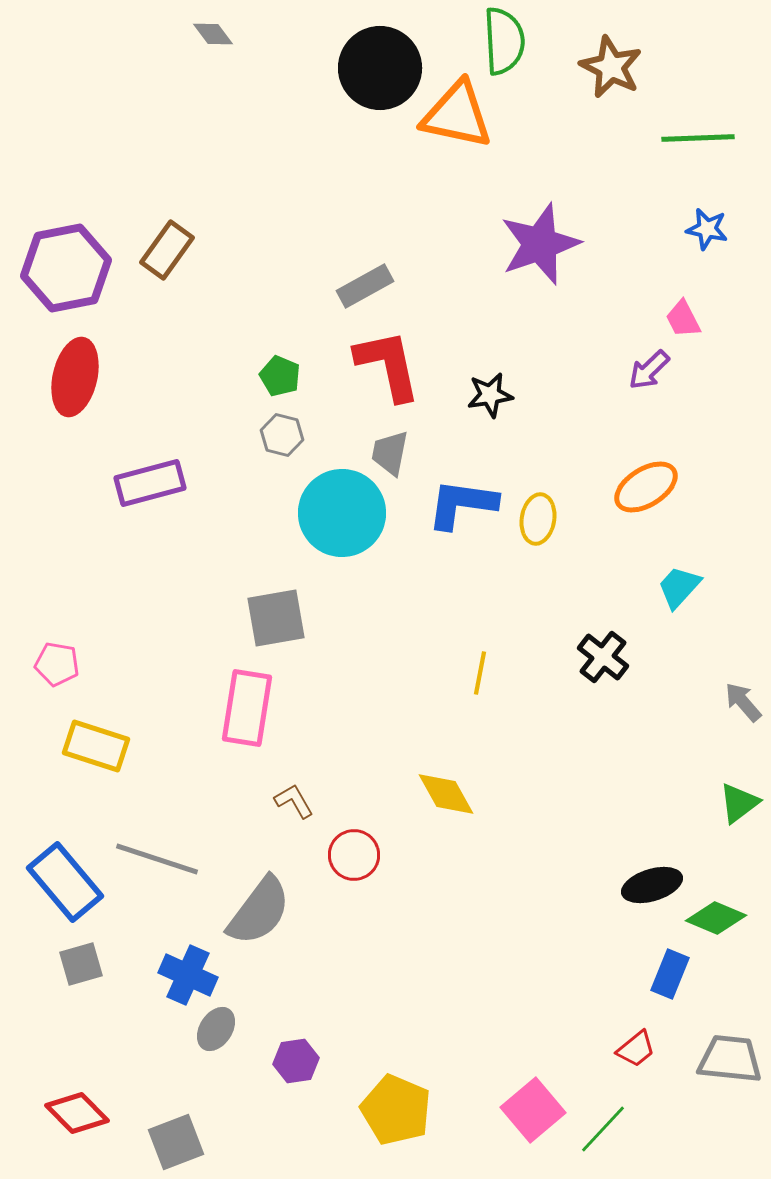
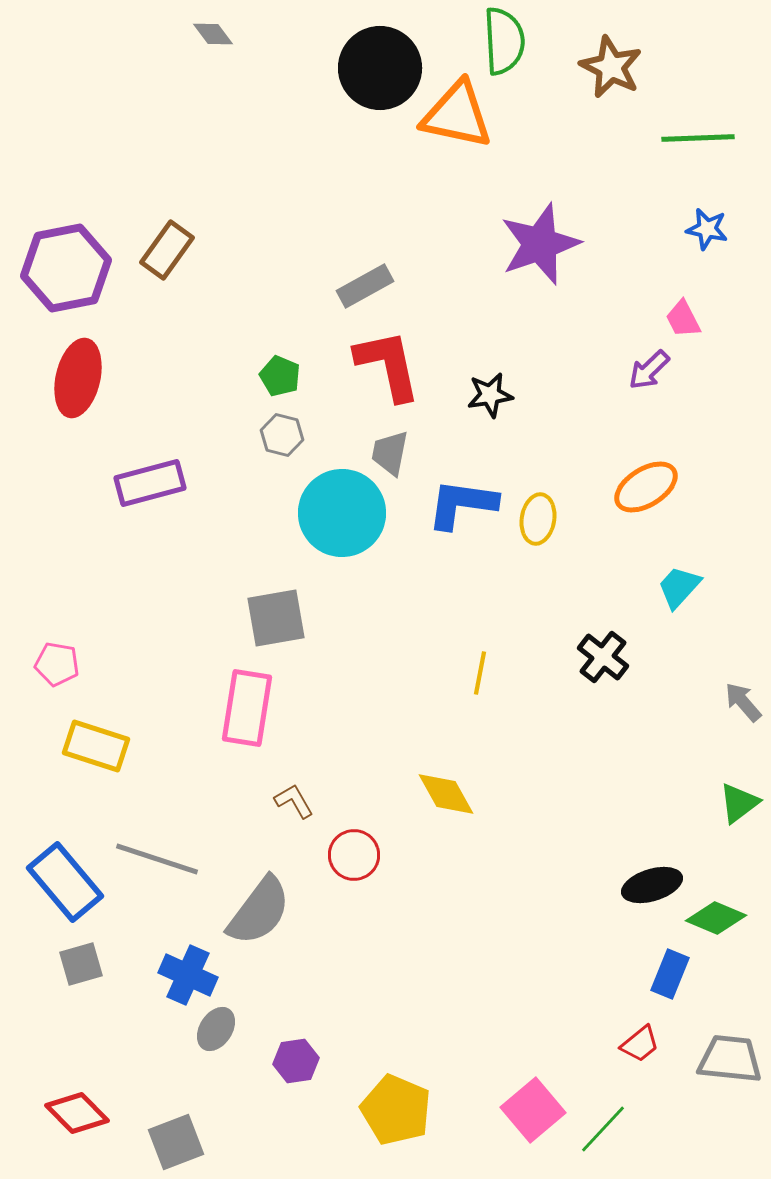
red ellipse at (75, 377): moved 3 px right, 1 px down
red trapezoid at (636, 1049): moved 4 px right, 5 px up
